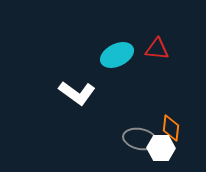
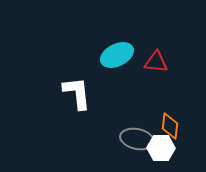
red triangle: moved 1 px left, 13 px down
white L-shape: rotated 132 degrees counterclockwise
orange diamond: moved 1 px left, 2 px up
gray ellipse: moved 3 px left
